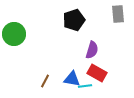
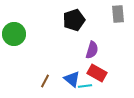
blue triangle: rotated 30 degrees clockwise
